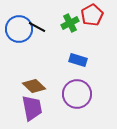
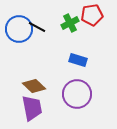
red pentagon: rotated 20 degrees clockwise
